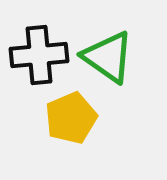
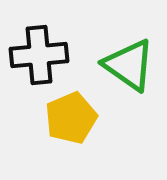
green triangle: moved 21 px right, 8 px down
